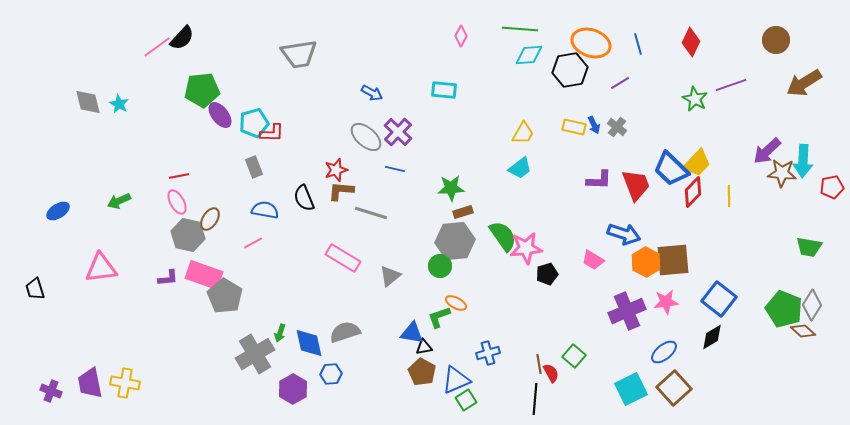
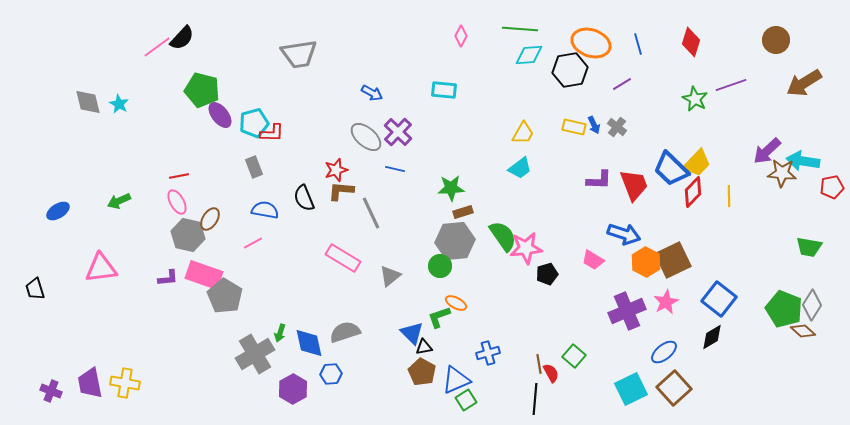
red diamond at (691, 42): rotated 8 degrees counterclockwise
purple line at (620, 83): moved 2 px right, 1 px down
green pentagon at (202, 90): rotated 20 degrees clockwise
cyan arrow at (803, 161): rotated 96 degrees clockwise
red trapezoid at (636, 185): moved 2 px left
gray line at (371, 213): rotated 48 degrees clockwise
brown square at (673, 260): rotated 21 degrees counterclockwise
pink star at (666, 302): rotated 20 degrees counterclockwise
blue triangle at (412, 333): rotated 35 degrees clockwise
